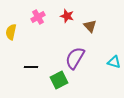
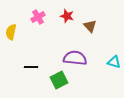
purple semicircle: rotated 65 degrees clockwise
